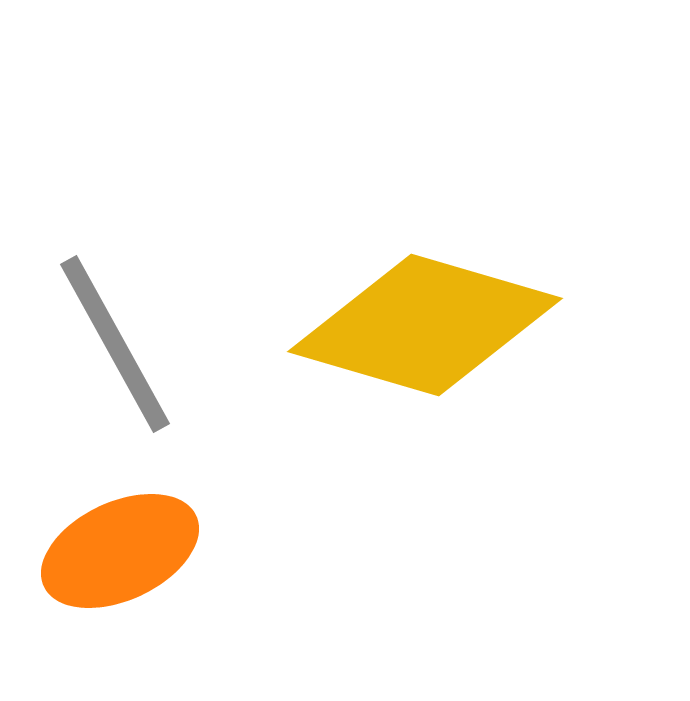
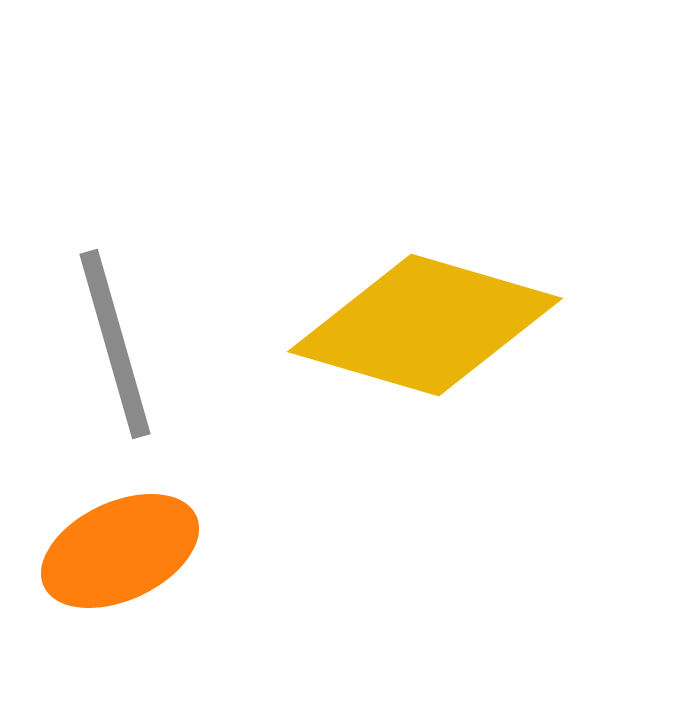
gray line: rotated 13 degrees clockwise
